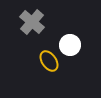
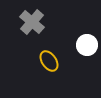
white circle: moved 17 px right
